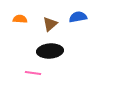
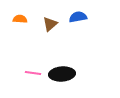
black ellipse: moved 12 px right, 23 px down
